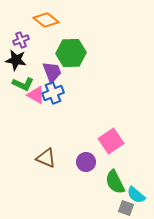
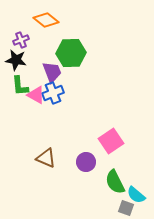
green L-shape: moved 3 px left, 2 px down; rotated 60 degrees clockwise
